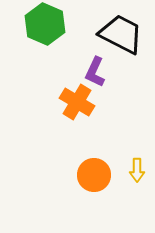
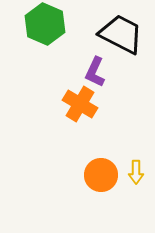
orange cross: moved 3 px right, 2 px down
yellow arrow: moved 1 px left, 2 px down
orange circle: moved 7 px right
